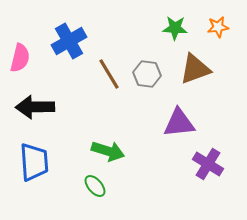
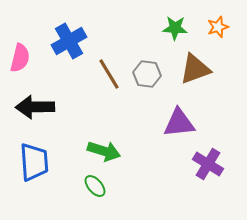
orange star: rotated 10 degrees counterclockwise
green arrow: moved 4 px left
